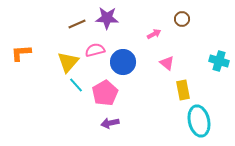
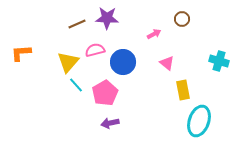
cyan ellipse: rotated 32 degrees clockwise
